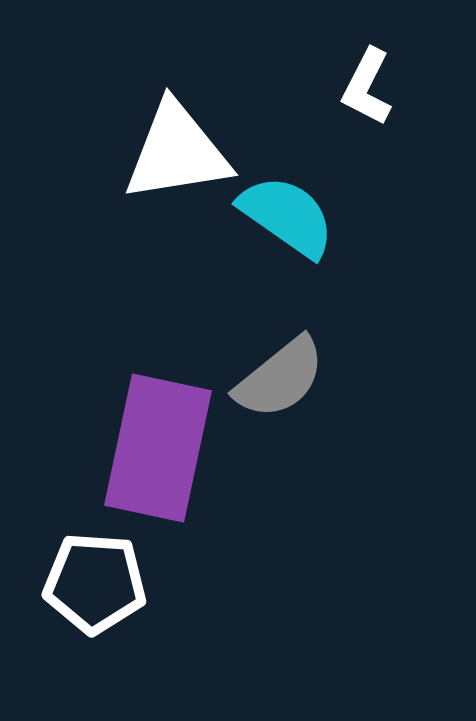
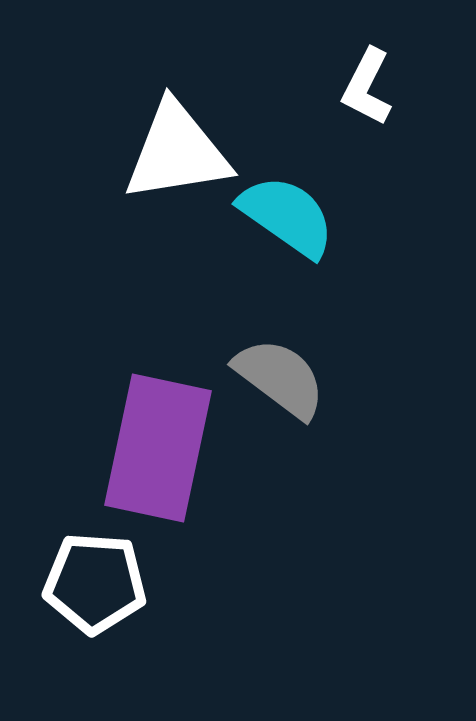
gray semicircle: rotated 104 degrees counterclockwise
